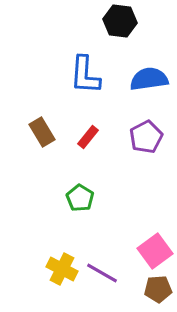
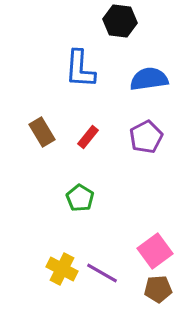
blue L-shape: moved 5 px left, 6 px up
